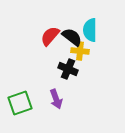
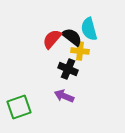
cyan semicircle: moved 1 px left, 1 px up; rotated 15 degrees counterclockwise
red semicircle: moved 2 px right, 3 px down
purple arrow: moved 8 px right, 3 px up; rotated 132 degrees clockwise
green square: moved 1 px left, 4 px down
